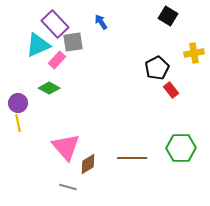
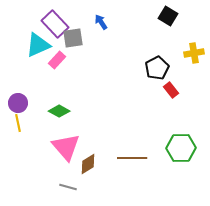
gray square: moved 4 px up
green diamond: moved 10 px right, 23 px down
